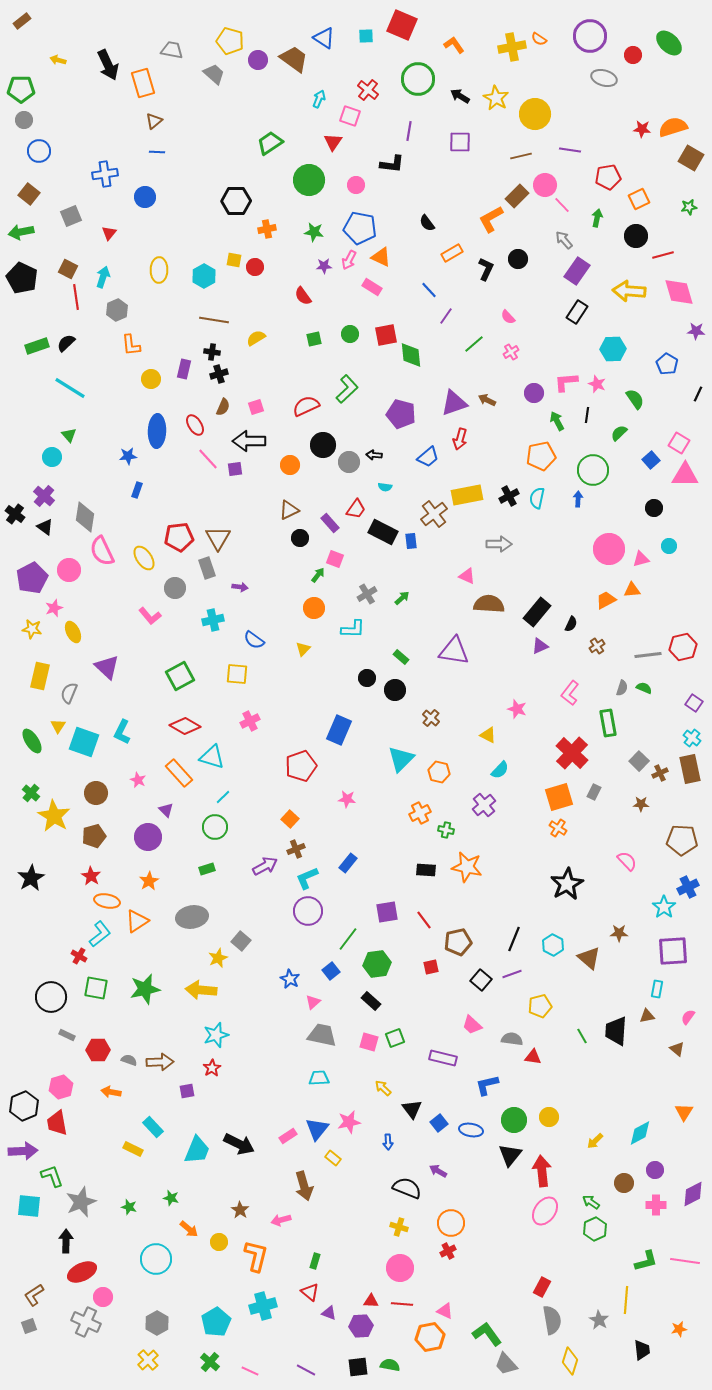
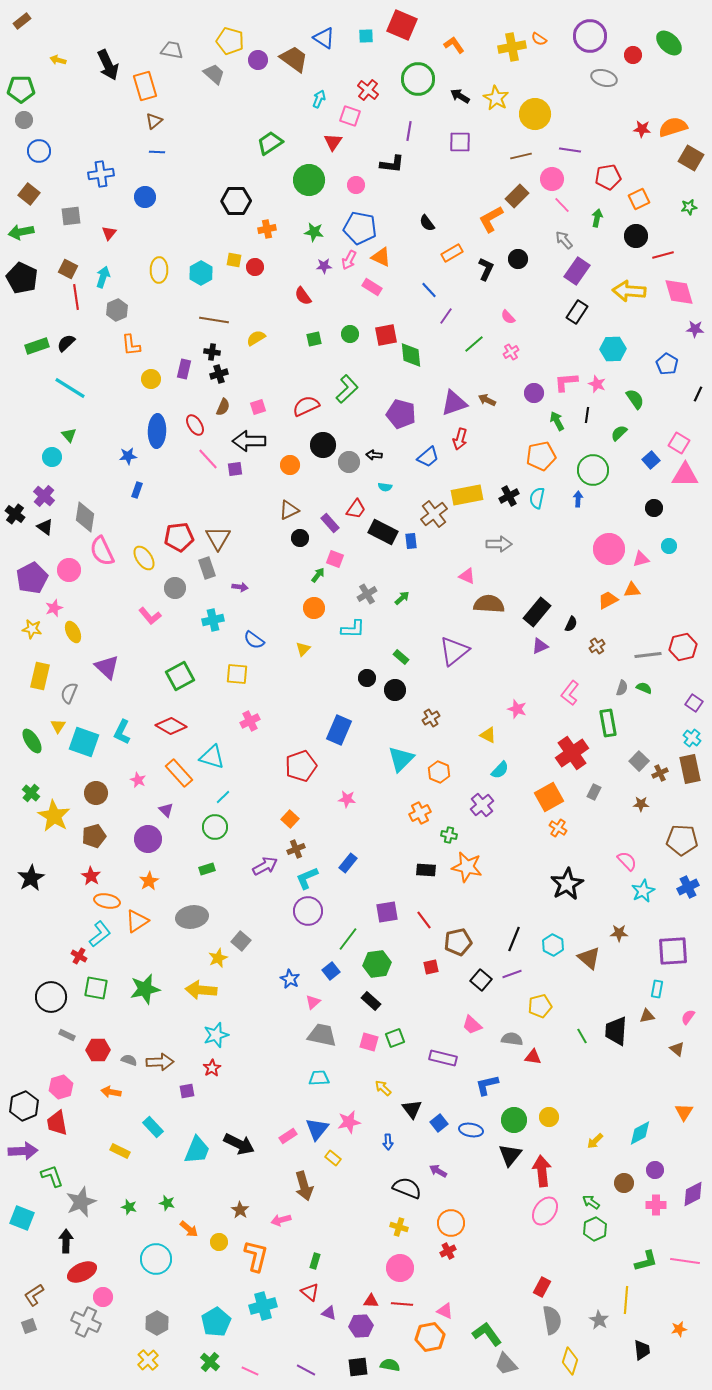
orange rectangle at (143, 83): moved 2 px right, 3 px down
blue cross at (105, 174): moved 4 px left
pink circle at (545, 185): moved 7 px right, 6 px up
gray square at (71, 216): rotated 15 degrees clockwise
cyan hexagon at (204, 276): moved 3 px left, 3 px up
purple star at (696, 331): moved 1 px left, 2 px up
pink square at (256, 407): moved 2 px right
orange trapezoid at (606, 600): moved 2 px right
purple triangle at (454, 651): rotated 48 degrees counterclockwise
brown cross at (431, 718): rotated 18 degrees clockwise
red diamond at (185, 726): moved 14 px left
red cross at (572, 753): rotated 12 degrees clockwise
orange hexagon at (439, 772): rotated 10 degrees clockwise
orange square at (559, 797): moved 10 px left; rotated 12 degrees counterclockwise
purple cross at (484, 805): moved 2 px left
green cross at (446, 830): moved 3 px right, 5 px down
purple circle at (148, 837): moved 2 px down
cyan star at (664, 907): moved 21 px left, 16 px up; rotated 10 degrees clockwise
yellow rectangle at (133, 1149): moved 13 px left, 2 px down
green star at (171, 1198): moved 4 px left, 5 px down
cyan square at (29, 1206): moved 7 px left, 12 px down; rotated 15 degrees clockwise
